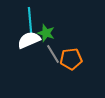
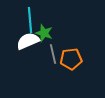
green star: moved 2 px left
white semicircle: moved 1 px left, 1 px down
gray line: rotated 18 degrees clockwise
